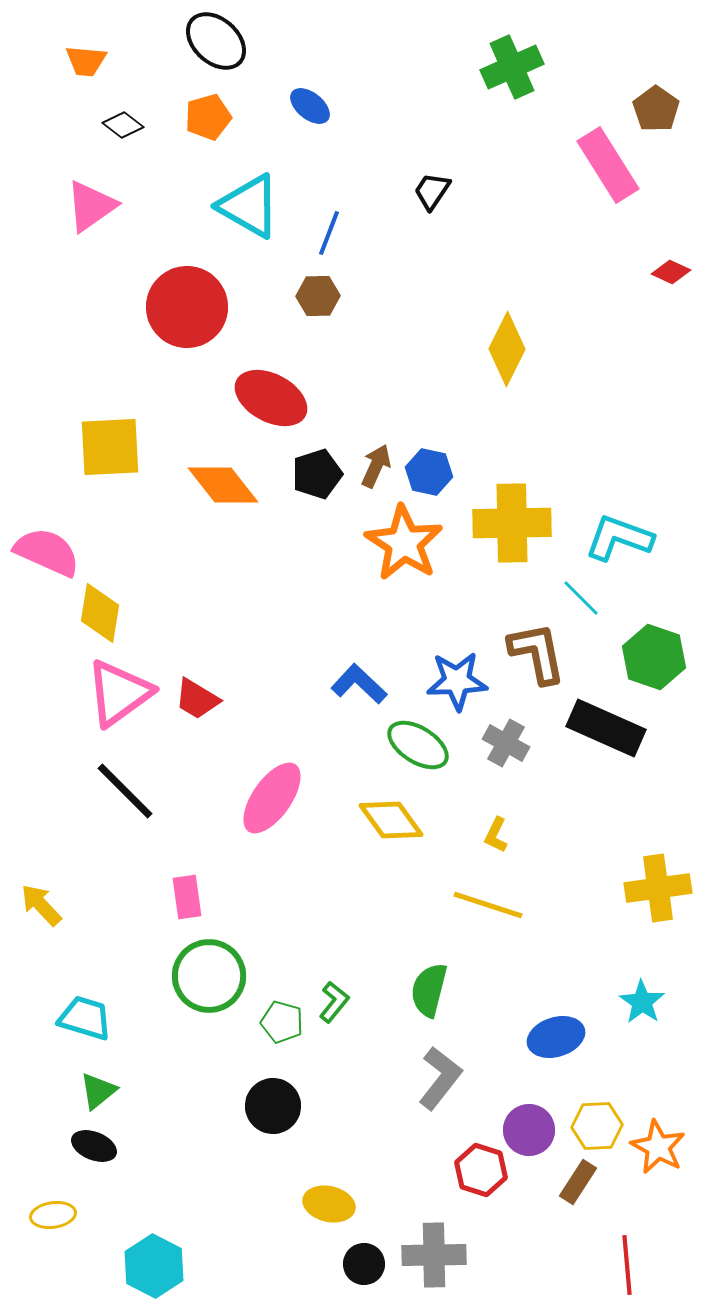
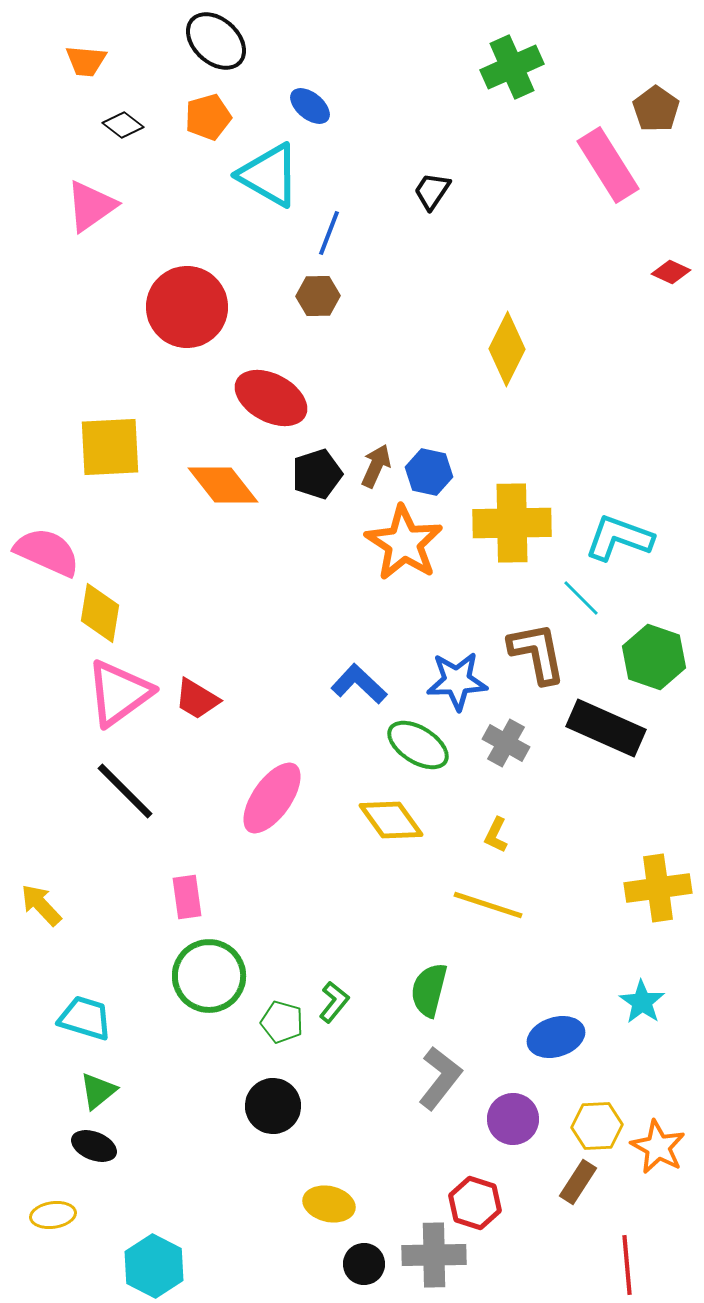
cyan triangle at (249, 206): moved 20 px right, 31 px up
purple circle at (529, 1130): moved 16 px left, 11 px up
red hexagon at (481, 1170): moved 6 px left, 33 px down
